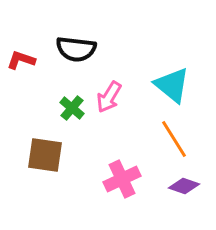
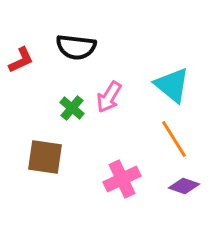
black semicircle: moved 2 px up
red L-shape: rotated 136 degrees clockwise
brown square: moved 2 px down
